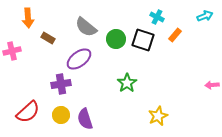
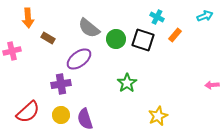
gray semicircle: moved 3 px right, 1 px down
